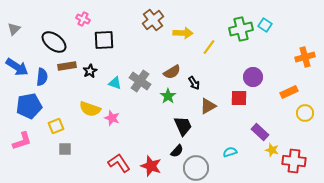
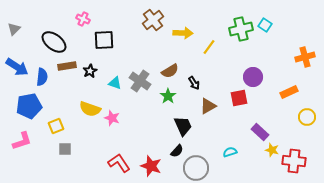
brown semicircle: moved 2 px left, 1 px up
red square: rotated 12 degrees counterclockwise
yellow circle: moved 2 px right, 4 px down
